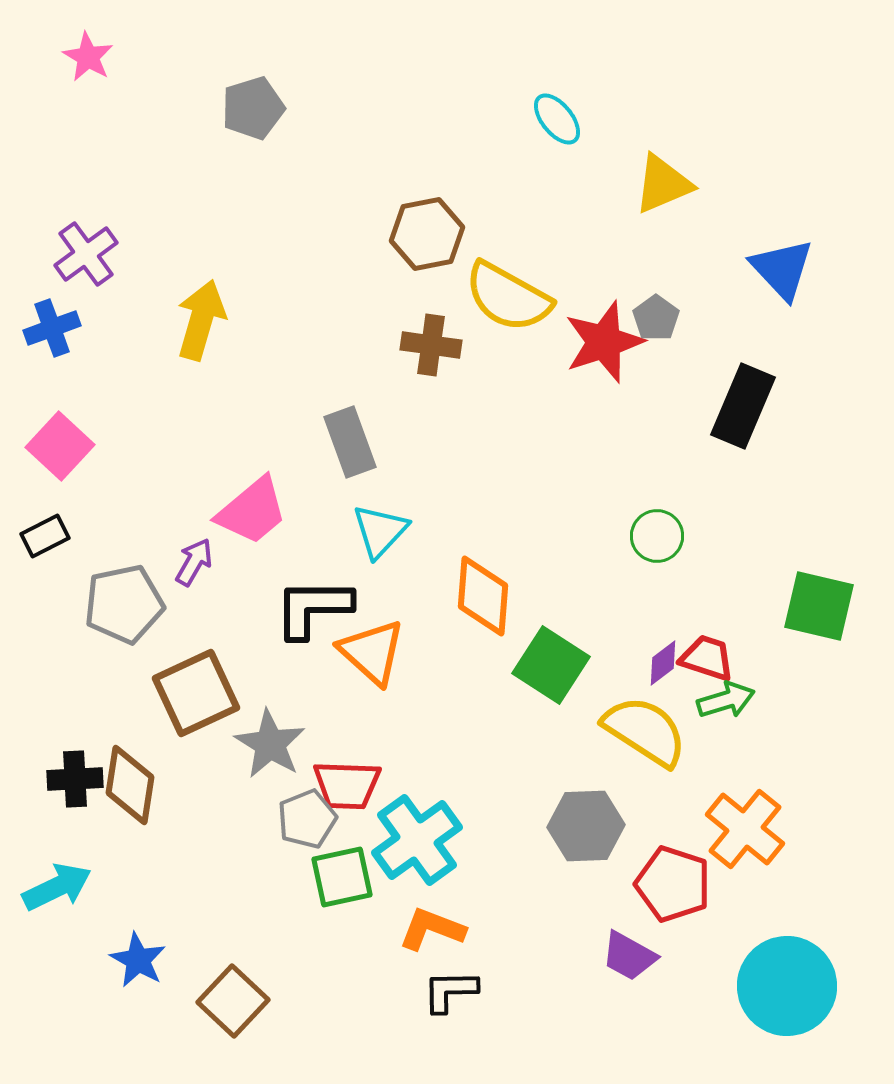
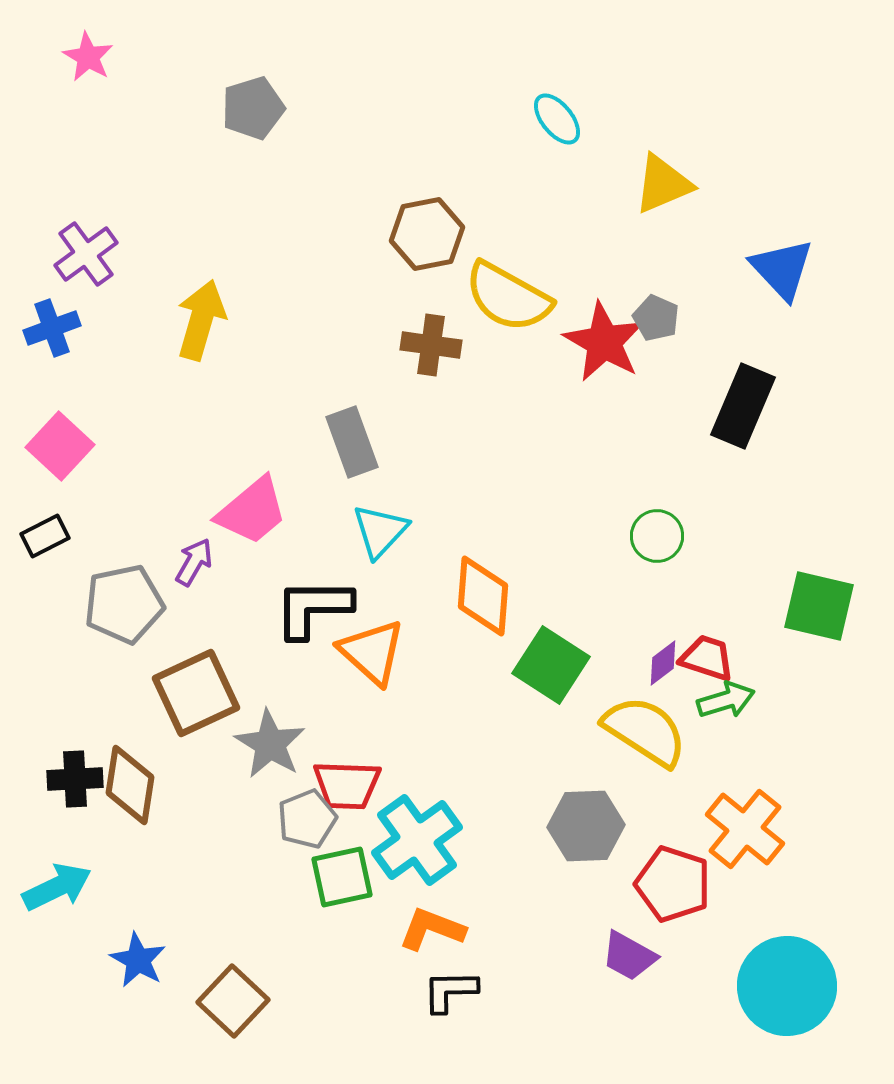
gray pentagon at (656, 318): rotated 12 degrees counterclockwise
red star at (604, 342): rotated 24 degrees counterclockwise
gray rectangle at (350, 442): moved 2 px right
